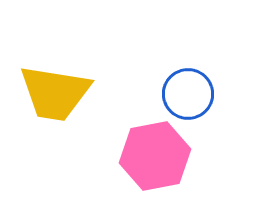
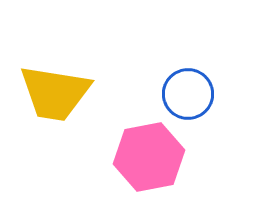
pink hexagon: moved 6 px left, 1 px down
